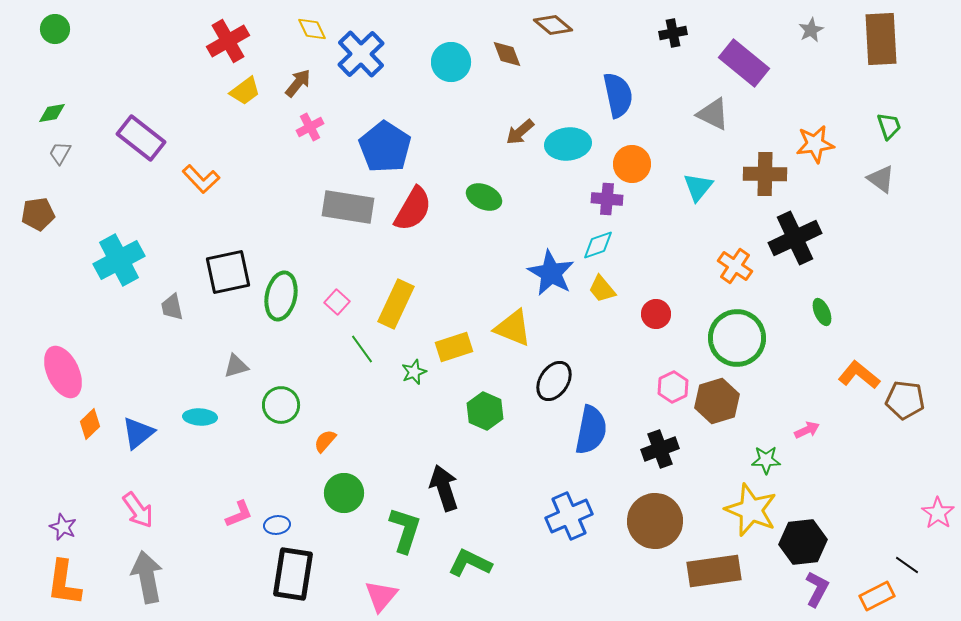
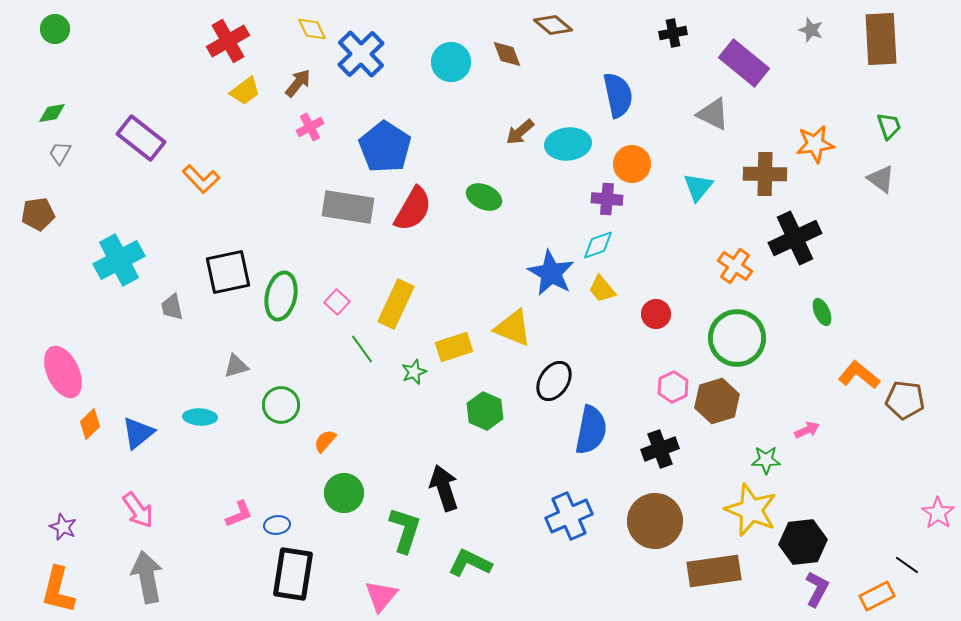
gray star at (811, 30): rotated 25 degrees counterclockwise
orange L-shape at (64, 583): moved 6 px left, 7 px down; rotated 6 degrees clockwise
